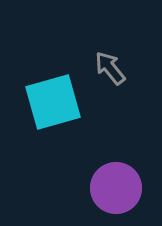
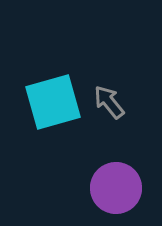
gray arrow: moved 1 px left, 34 px down
